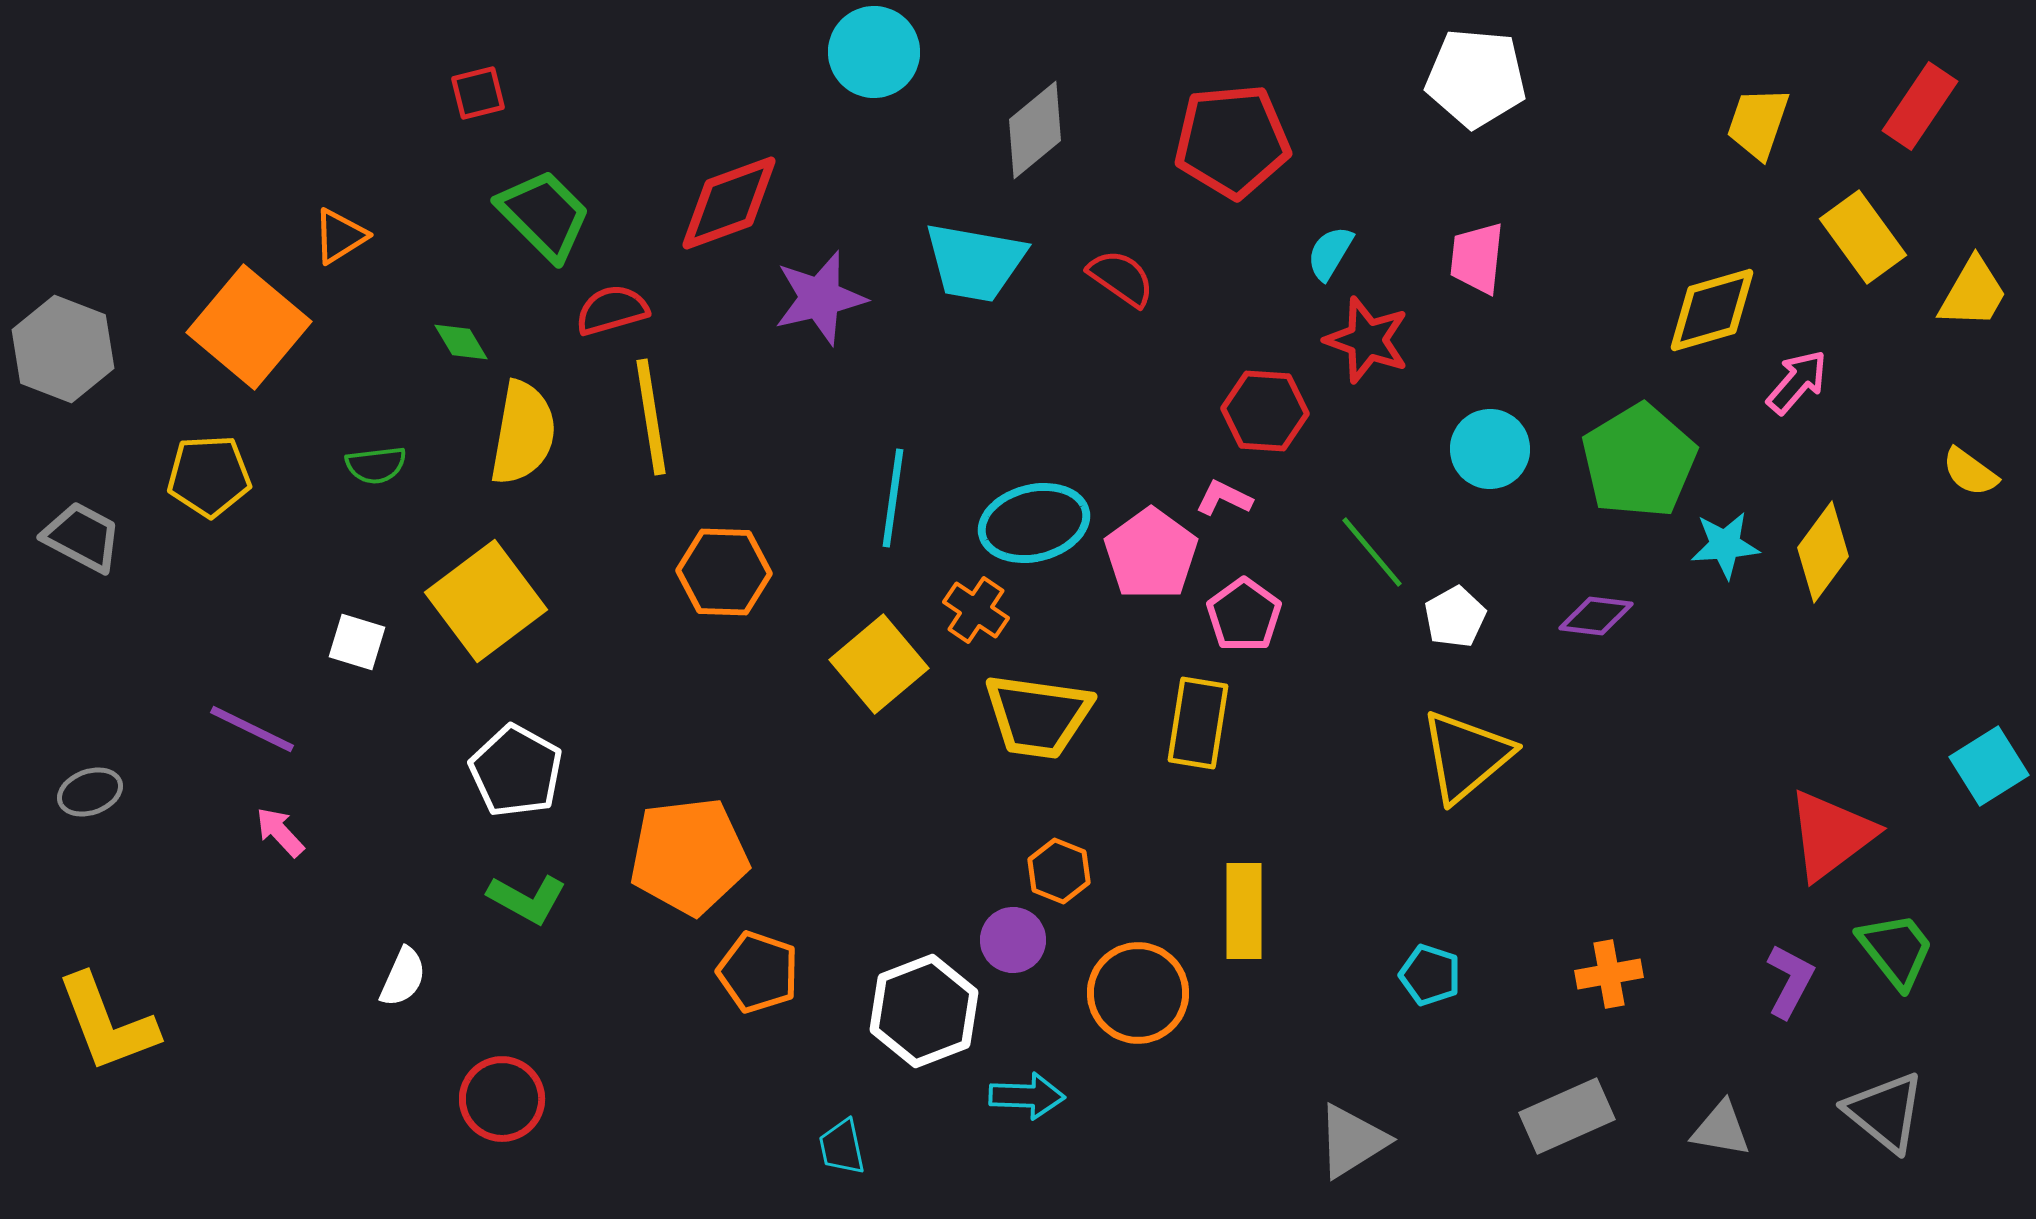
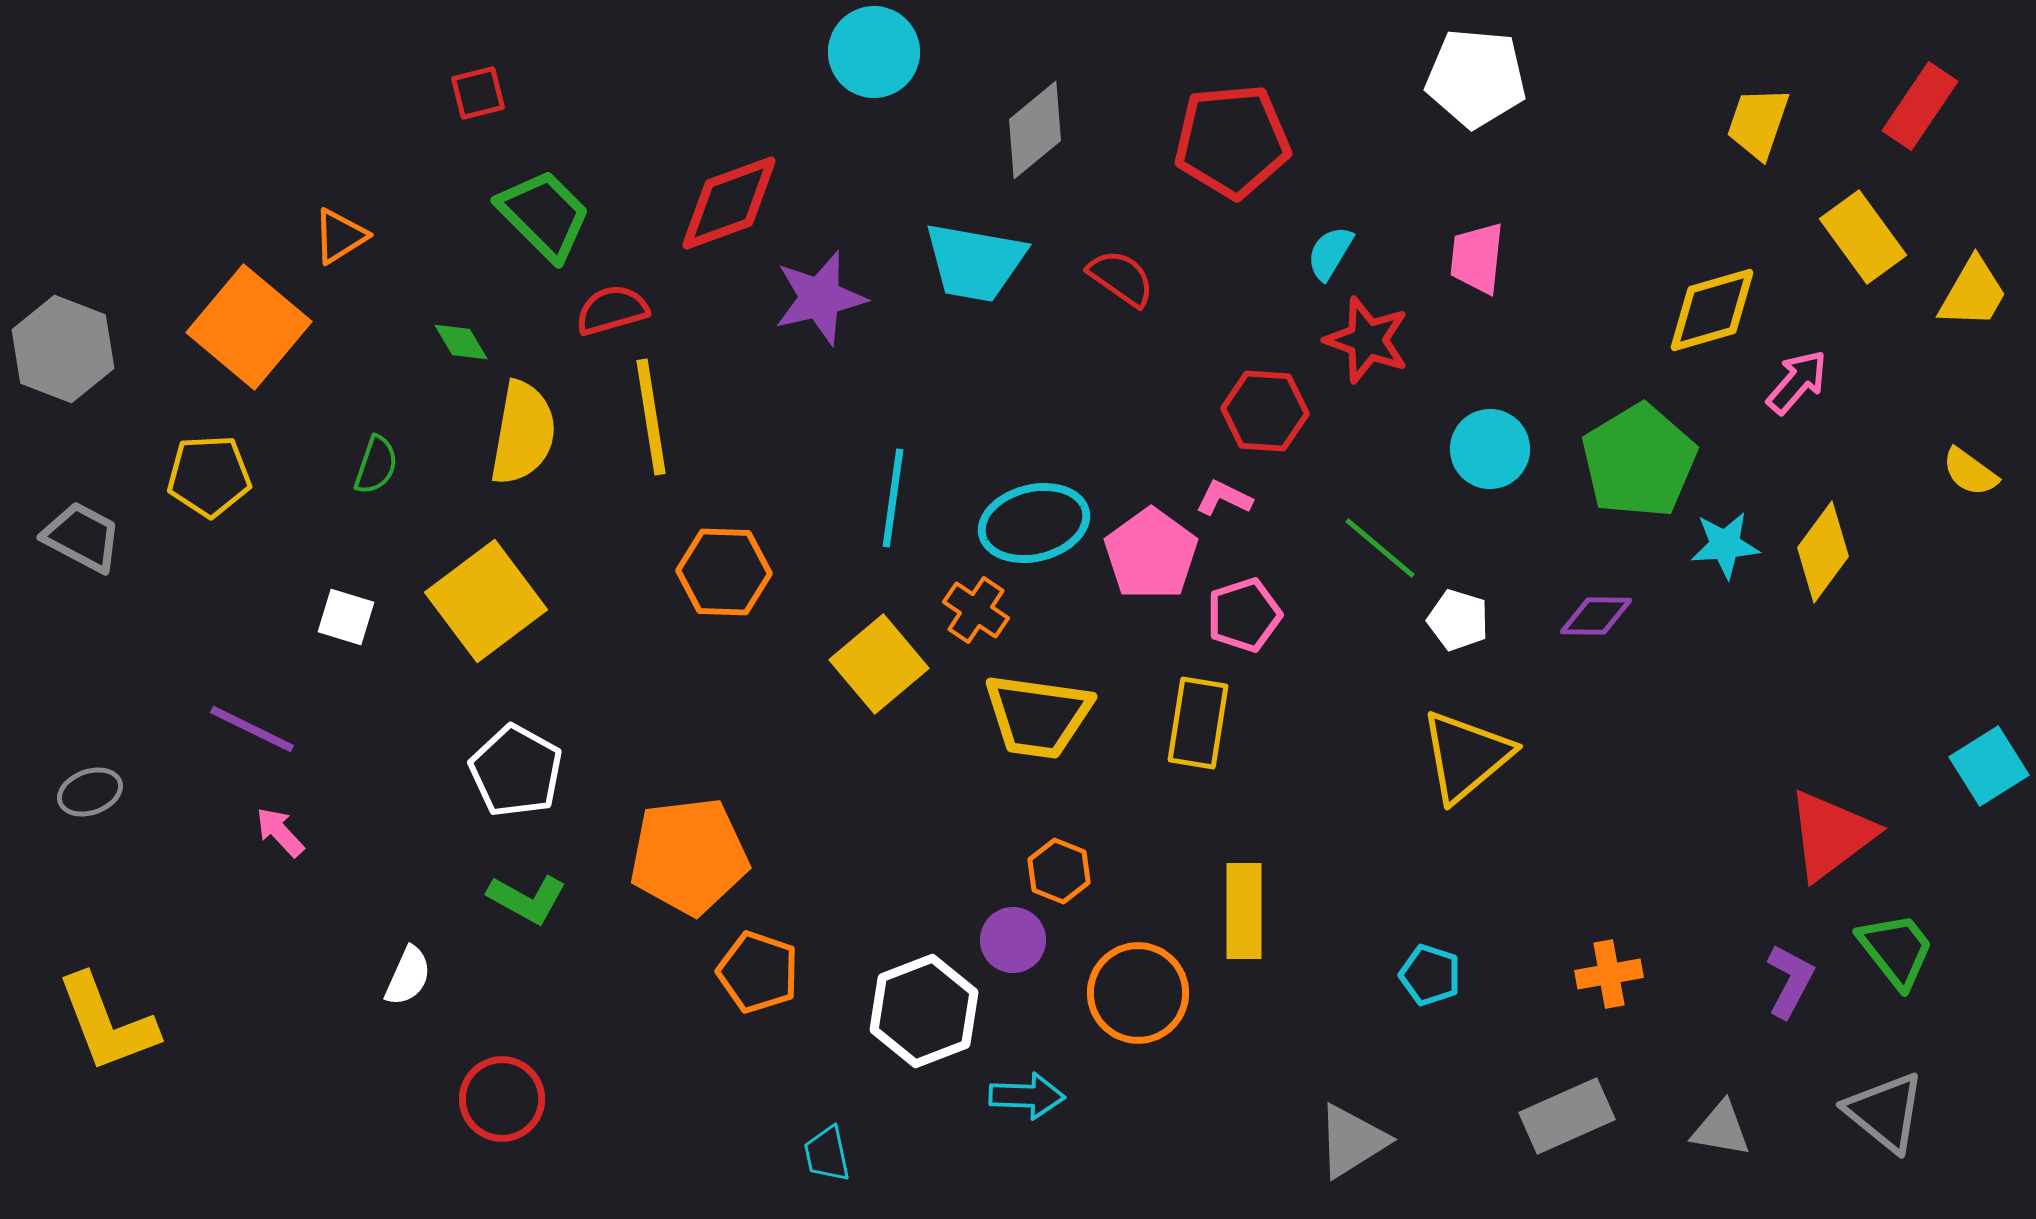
green semicircle at (376, 465): rotated 64 degrees counterclockwise
green line at (1372, 552): moved 8 px right, 4 px up; rotated 10 degrees counterclockwise
pink pentagon at (1244, 615): rotated 18 degrees clockwise
purple diamond at (1596, 616): rotated 6 degrees counterclockwise
white pentagon at (1455, 617): moved 3 px right, 3 px down; rotated 26 degrees counterclockwise
white square at (357, 642): moved 11 px left, 25 px up
white semicircle at (403, 977): moved 5 px right, 1 px up
cyan trapezoid at (842, 1147): moved 15 px left, 7 px down
